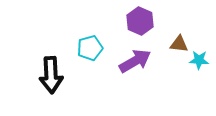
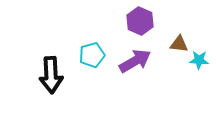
cyan pentagon: moved 2 px right, 7 px down
